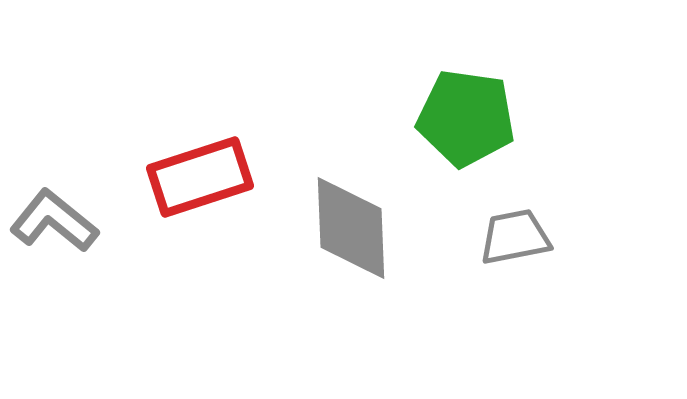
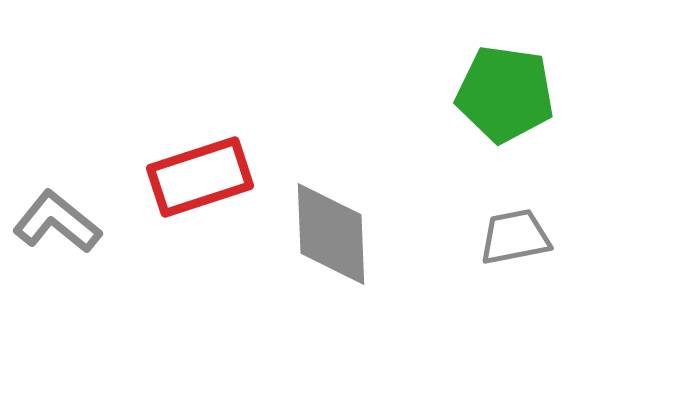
green pentagon: moved 39 px right, 24 px up
gray L-shape: moved 3 px right, 1 px down
gray diamond: moved 20 px left, 6 px down
